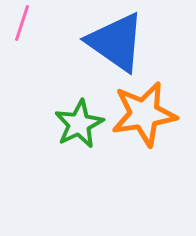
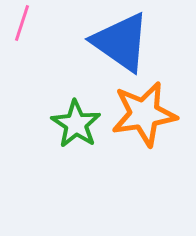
blue triangle: moved 5 px right
green star: moved 3 px left; rotated 12 degrees counterclockwise
